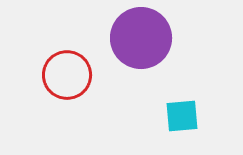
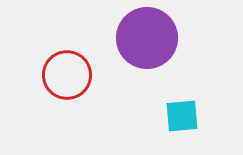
purple circle: moved 6 px right
